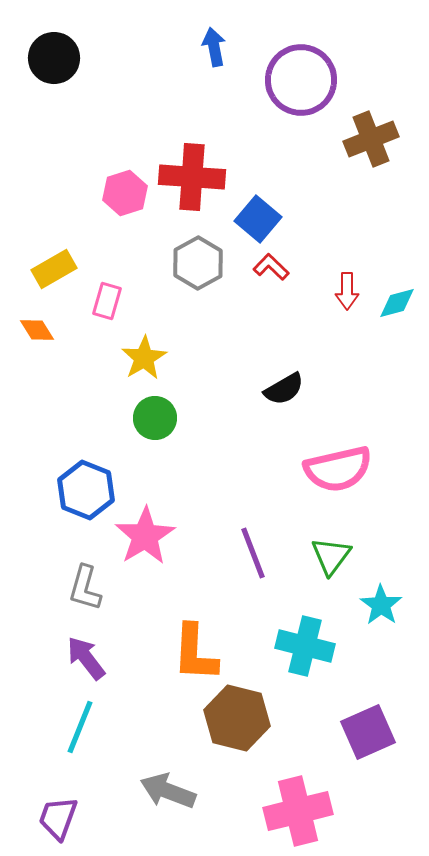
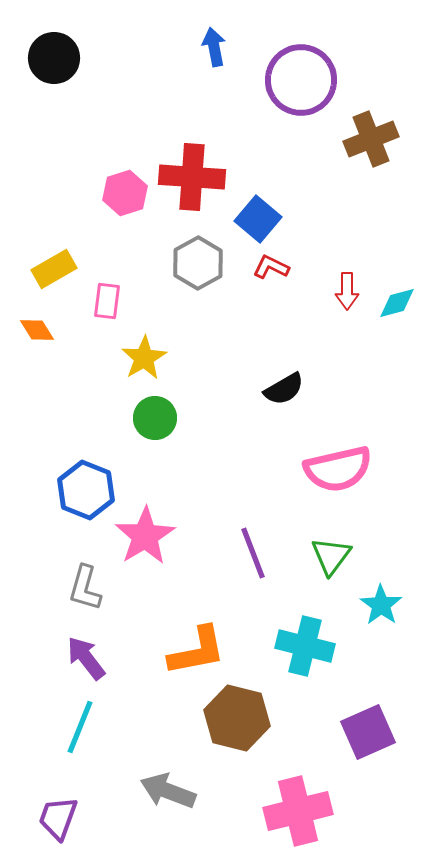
red L-shape: rotated 18 degrees counterclockwise
pink rectangle: rotated 9 degrees counterclockwise
orange L-shape: moved 2 px right, 2 px up; rotated 104 degrees counterclockwise
